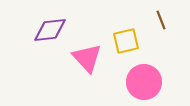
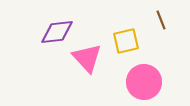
purple diamond: moved 7 px right, 2 px down
